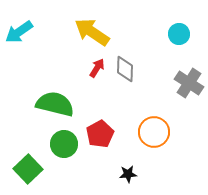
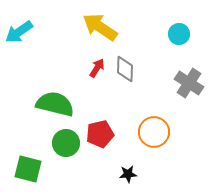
yellow arrow: moved 8 px right, 5 px up
red pentagon: rotated 16 degrees clockwise
green circle: moved 2 px right, 1 px up
green square: rotated 32 degrees counterclockwise
